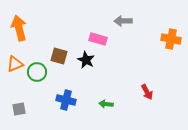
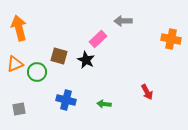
pink rectangle: rotated 60 degrees counterclockwise
green arrow: moved 2 px left
